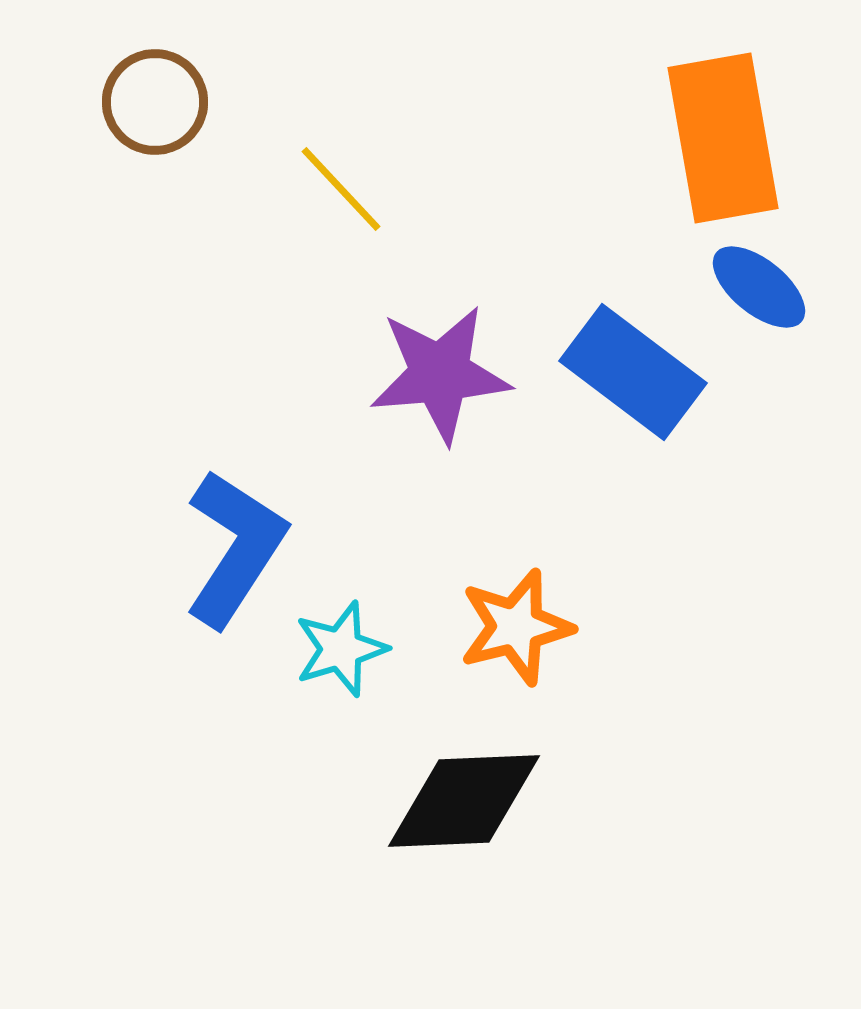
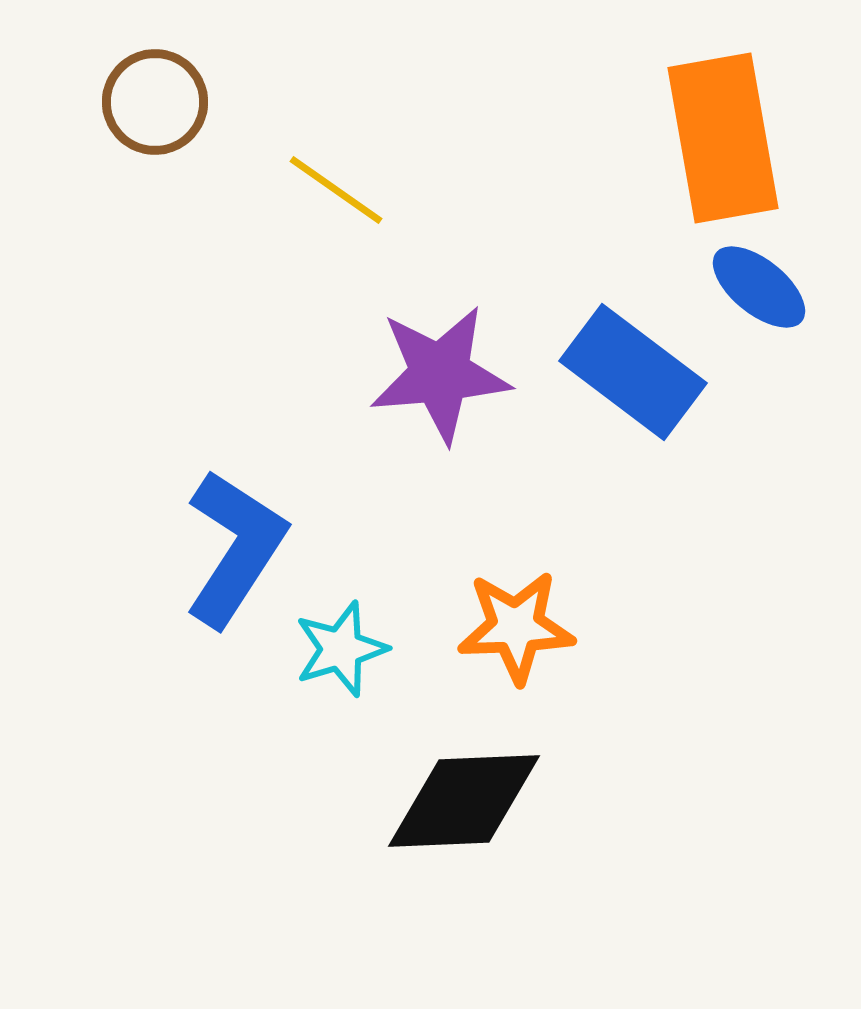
yellow line: moved 5 px left, 1 px down; rotated 12 degrees counterclockwise
orange star: rotated 12 degrees clockwise
